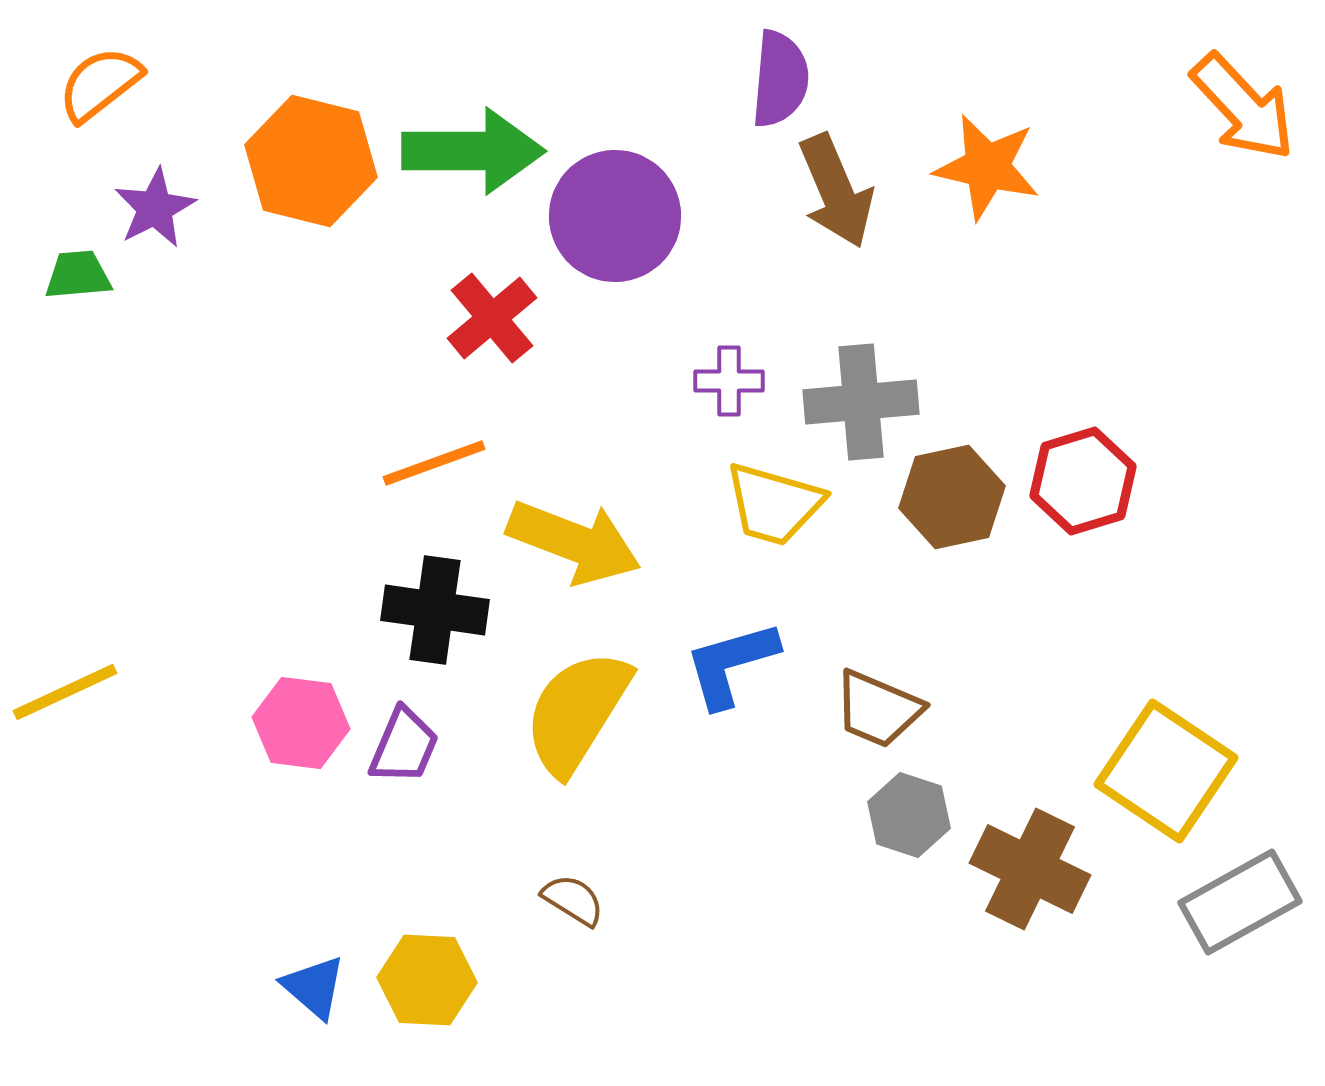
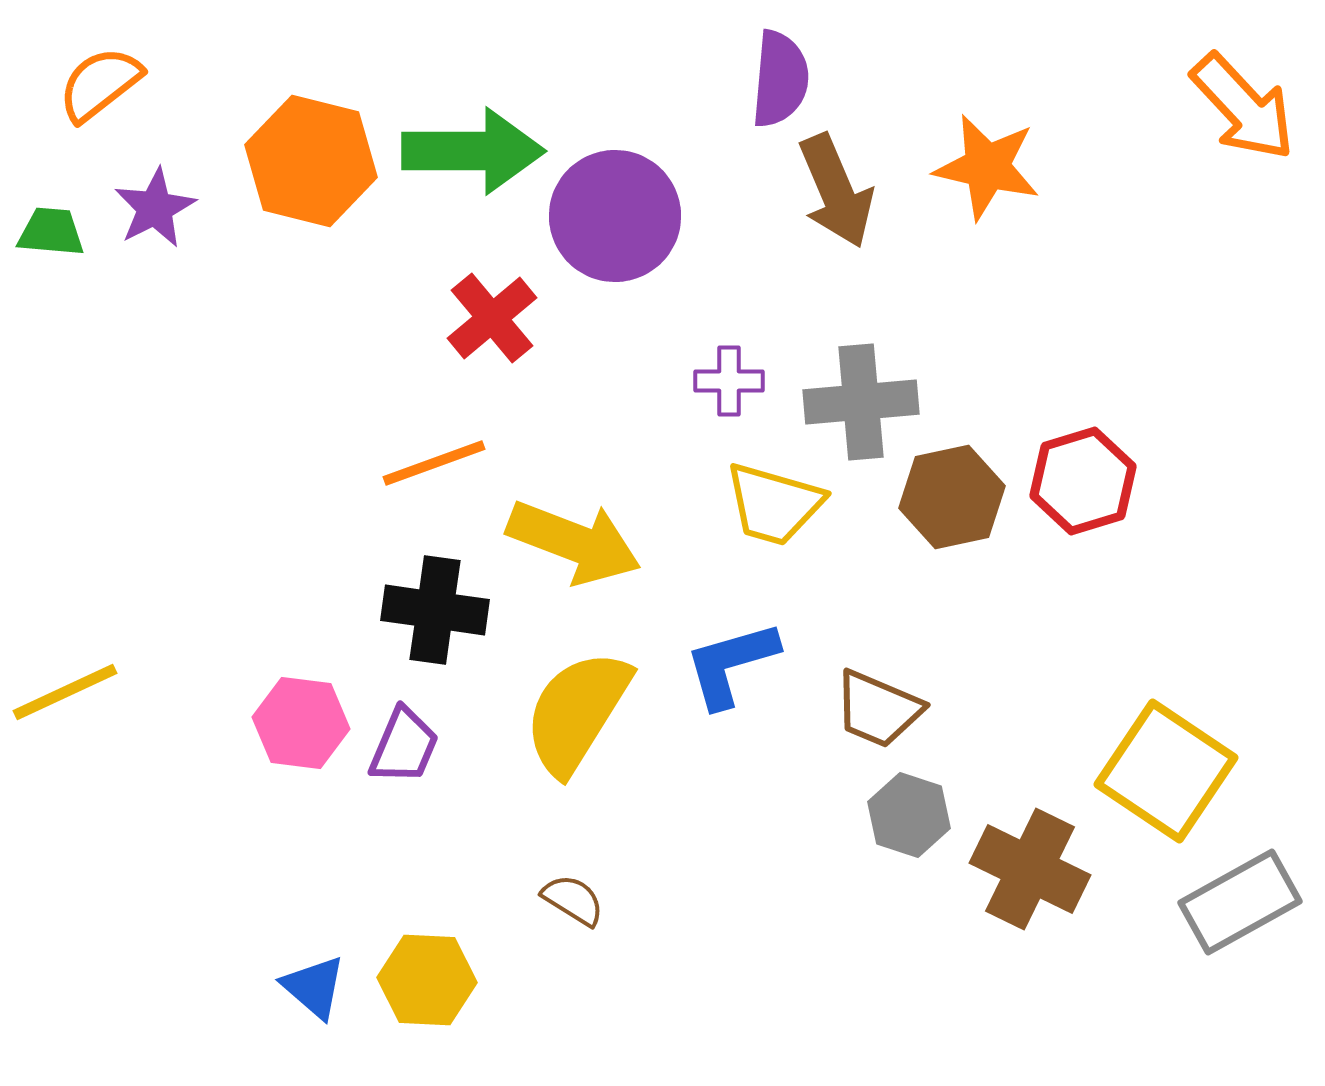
green trapezoid: moved 27 px left, 43 px up; rotated 10 degrees clockwise
